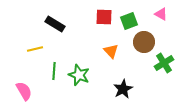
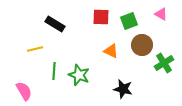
red square: moved 3 px left
brown circle: moved 2 px left, 3 px down
orange triangle: rotated 21 degrees counterclockwise
black star: rotated 30 degrees counterclockwise
